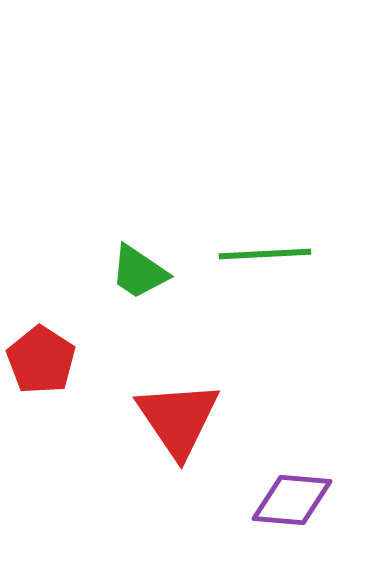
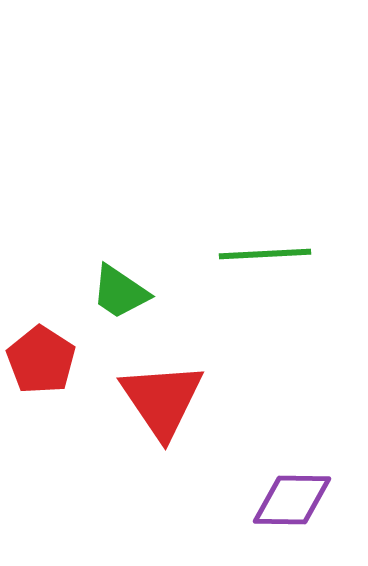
green trapezoid: moved 19 px left, 20 px down
red triangle: moved 16 px left, 19 px up
purple diamond: rotated 4 degrees counterclockwise
